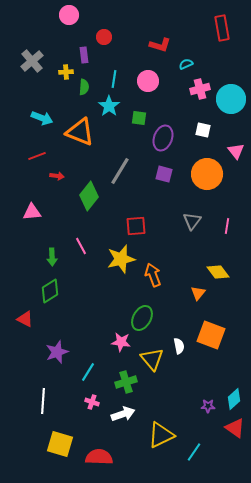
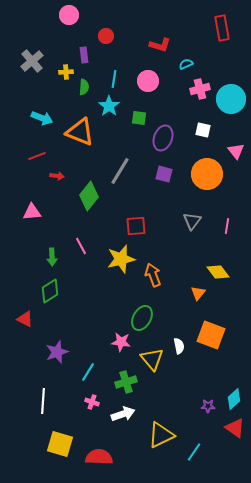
red circle at (104, 37): moved 2 px right, 1 px up
